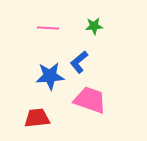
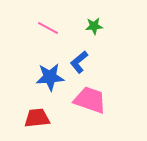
pink line: rotated 25 degrees clockwise
blue star: moved 1 px down
